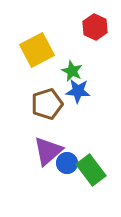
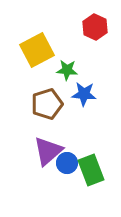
green star: moved 5 px left, 1 px up; rotated 20 degrees counterclockwise
blue star: moved 6 px right, 3 px down
green rectangle: rotated 16 degrees clockwise
